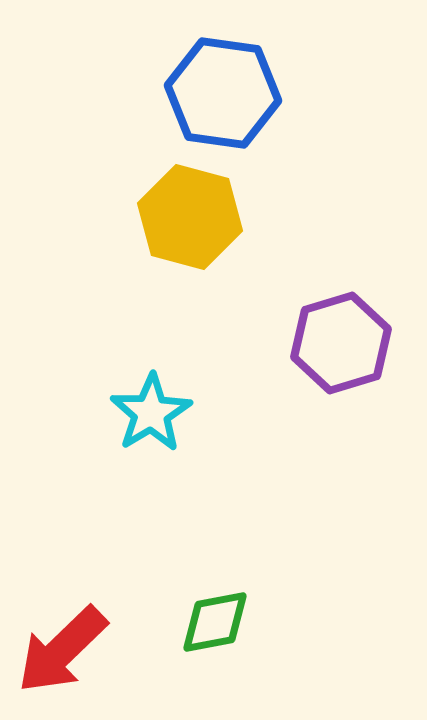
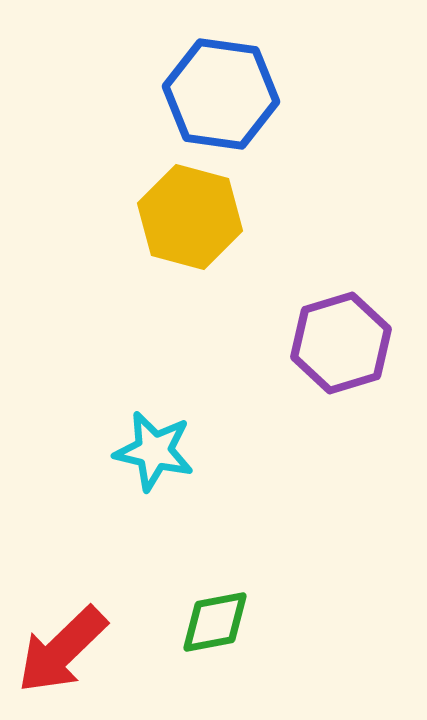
blue hexagon: moved 2 px left, 1 px down
cyan star: moved 3 px right, 38 px down; rotated 28 degrees counterclockwise
